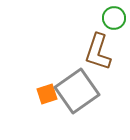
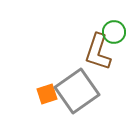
green circle: moved 14 px down
